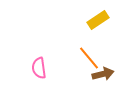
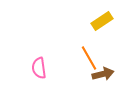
yellow rectangle: moved 4 px right, 1 px down
orange line: rotated 10 degrees clockwise
